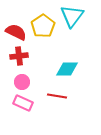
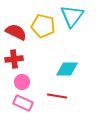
yellow pentagon: rotated 25 degrees counterclockwise
red cross: moved 5 px left, 3 px down
